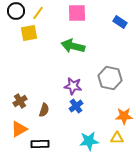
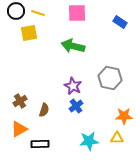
yellow line: rotated 72 degrees clockwise
purple star: rotated 18 degrees clockwise
